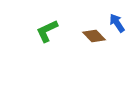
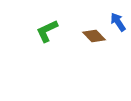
blue arrow: moved 1 px right, 1 px up
